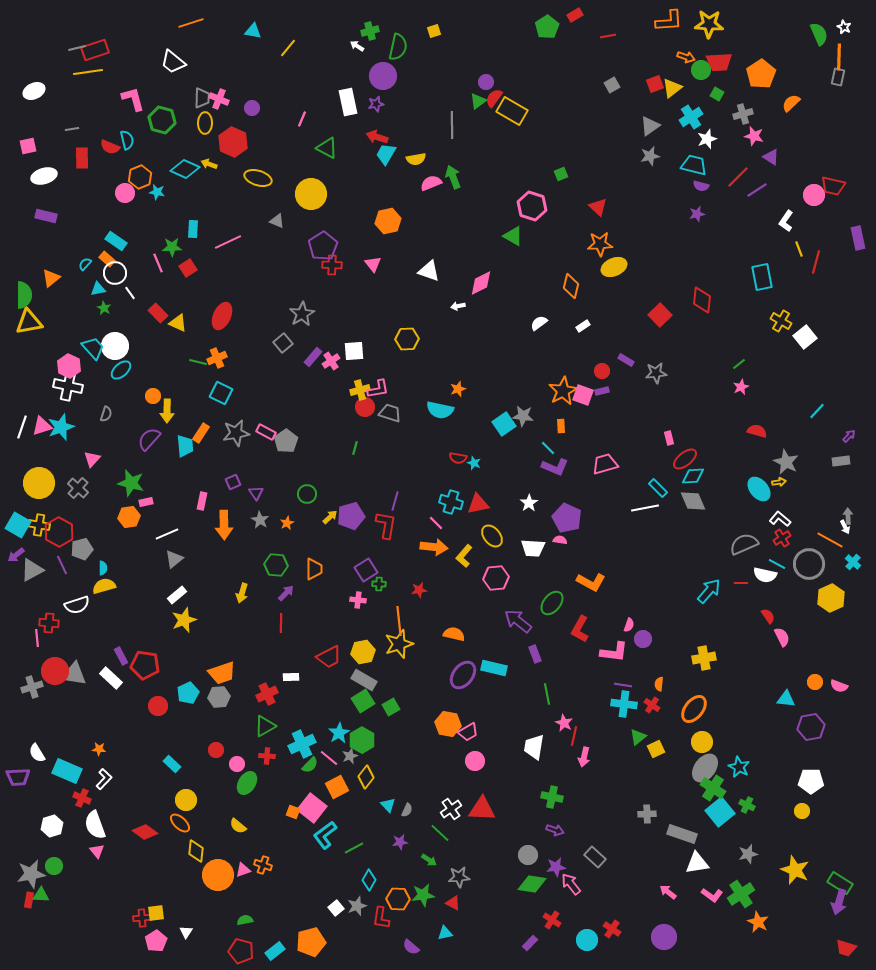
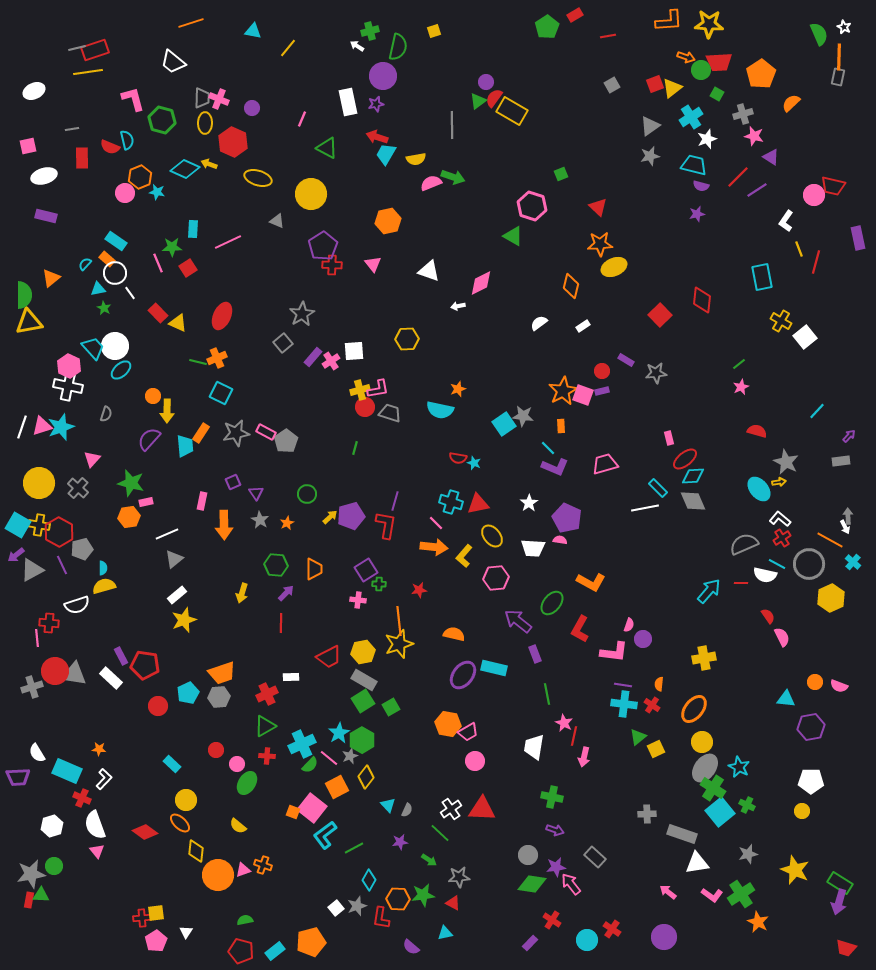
green arrow at (453, 177): rotated 130 degrees clockwise
